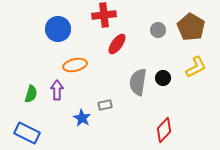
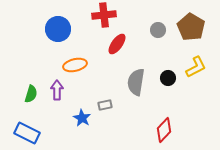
black circle: moved 5 px right
gray semicircle: moved 2 px left
